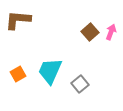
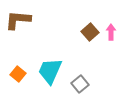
pink arrow: rotated 21 degrees counterclockwise
orange square: rotated 21 degrees counterclockwise
